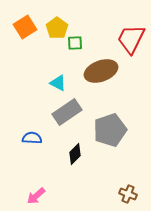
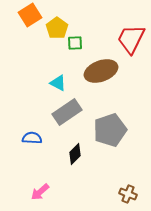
orange square: moved 5 px right, 12 px up
pink arrow: moved 4 px right, 4 px up
